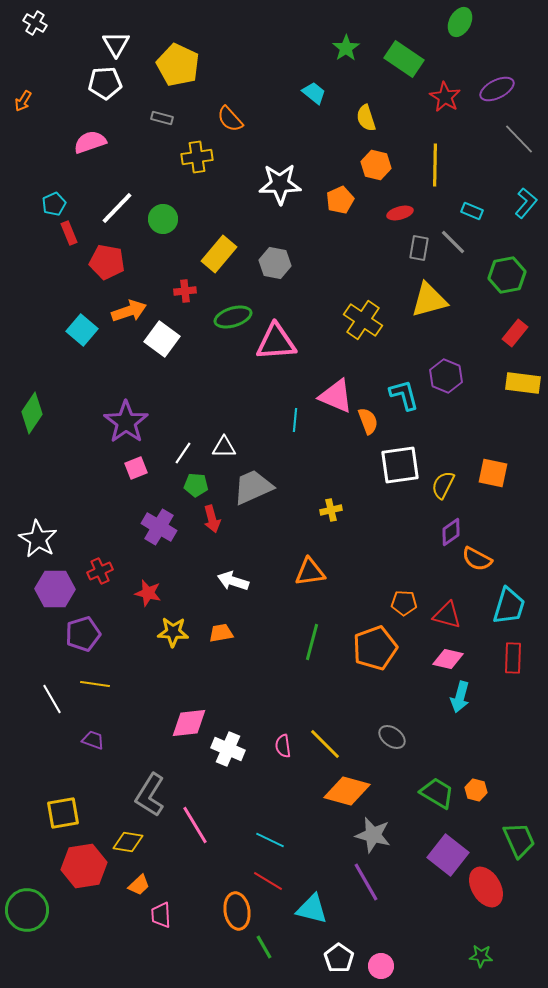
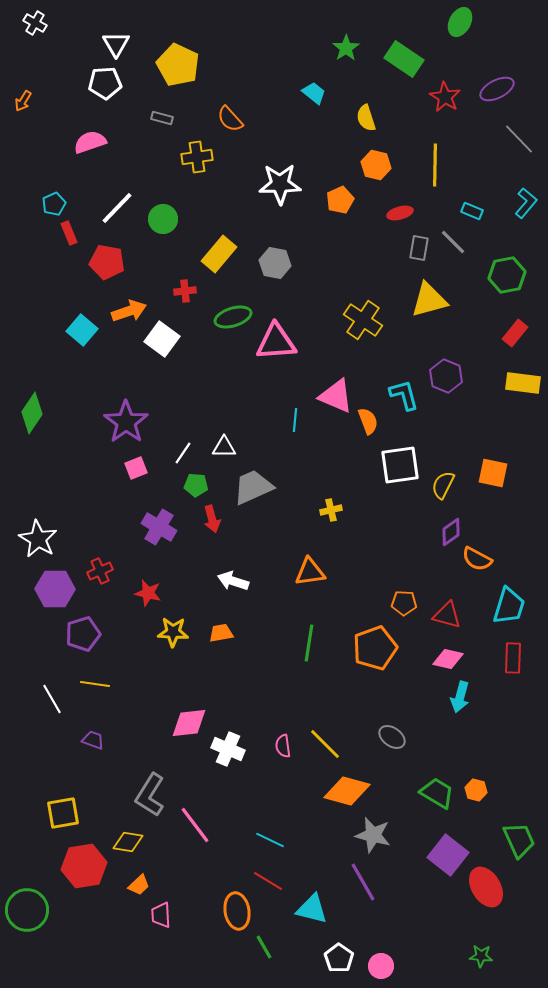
green line at (312, 642): moved 3 px left, 1 px down; rotated 6 degrees counterclockwise
pink line at (195, 825): rotated 6 degrees counterclockwise
purple line at (366, 882): moved 3 px left
